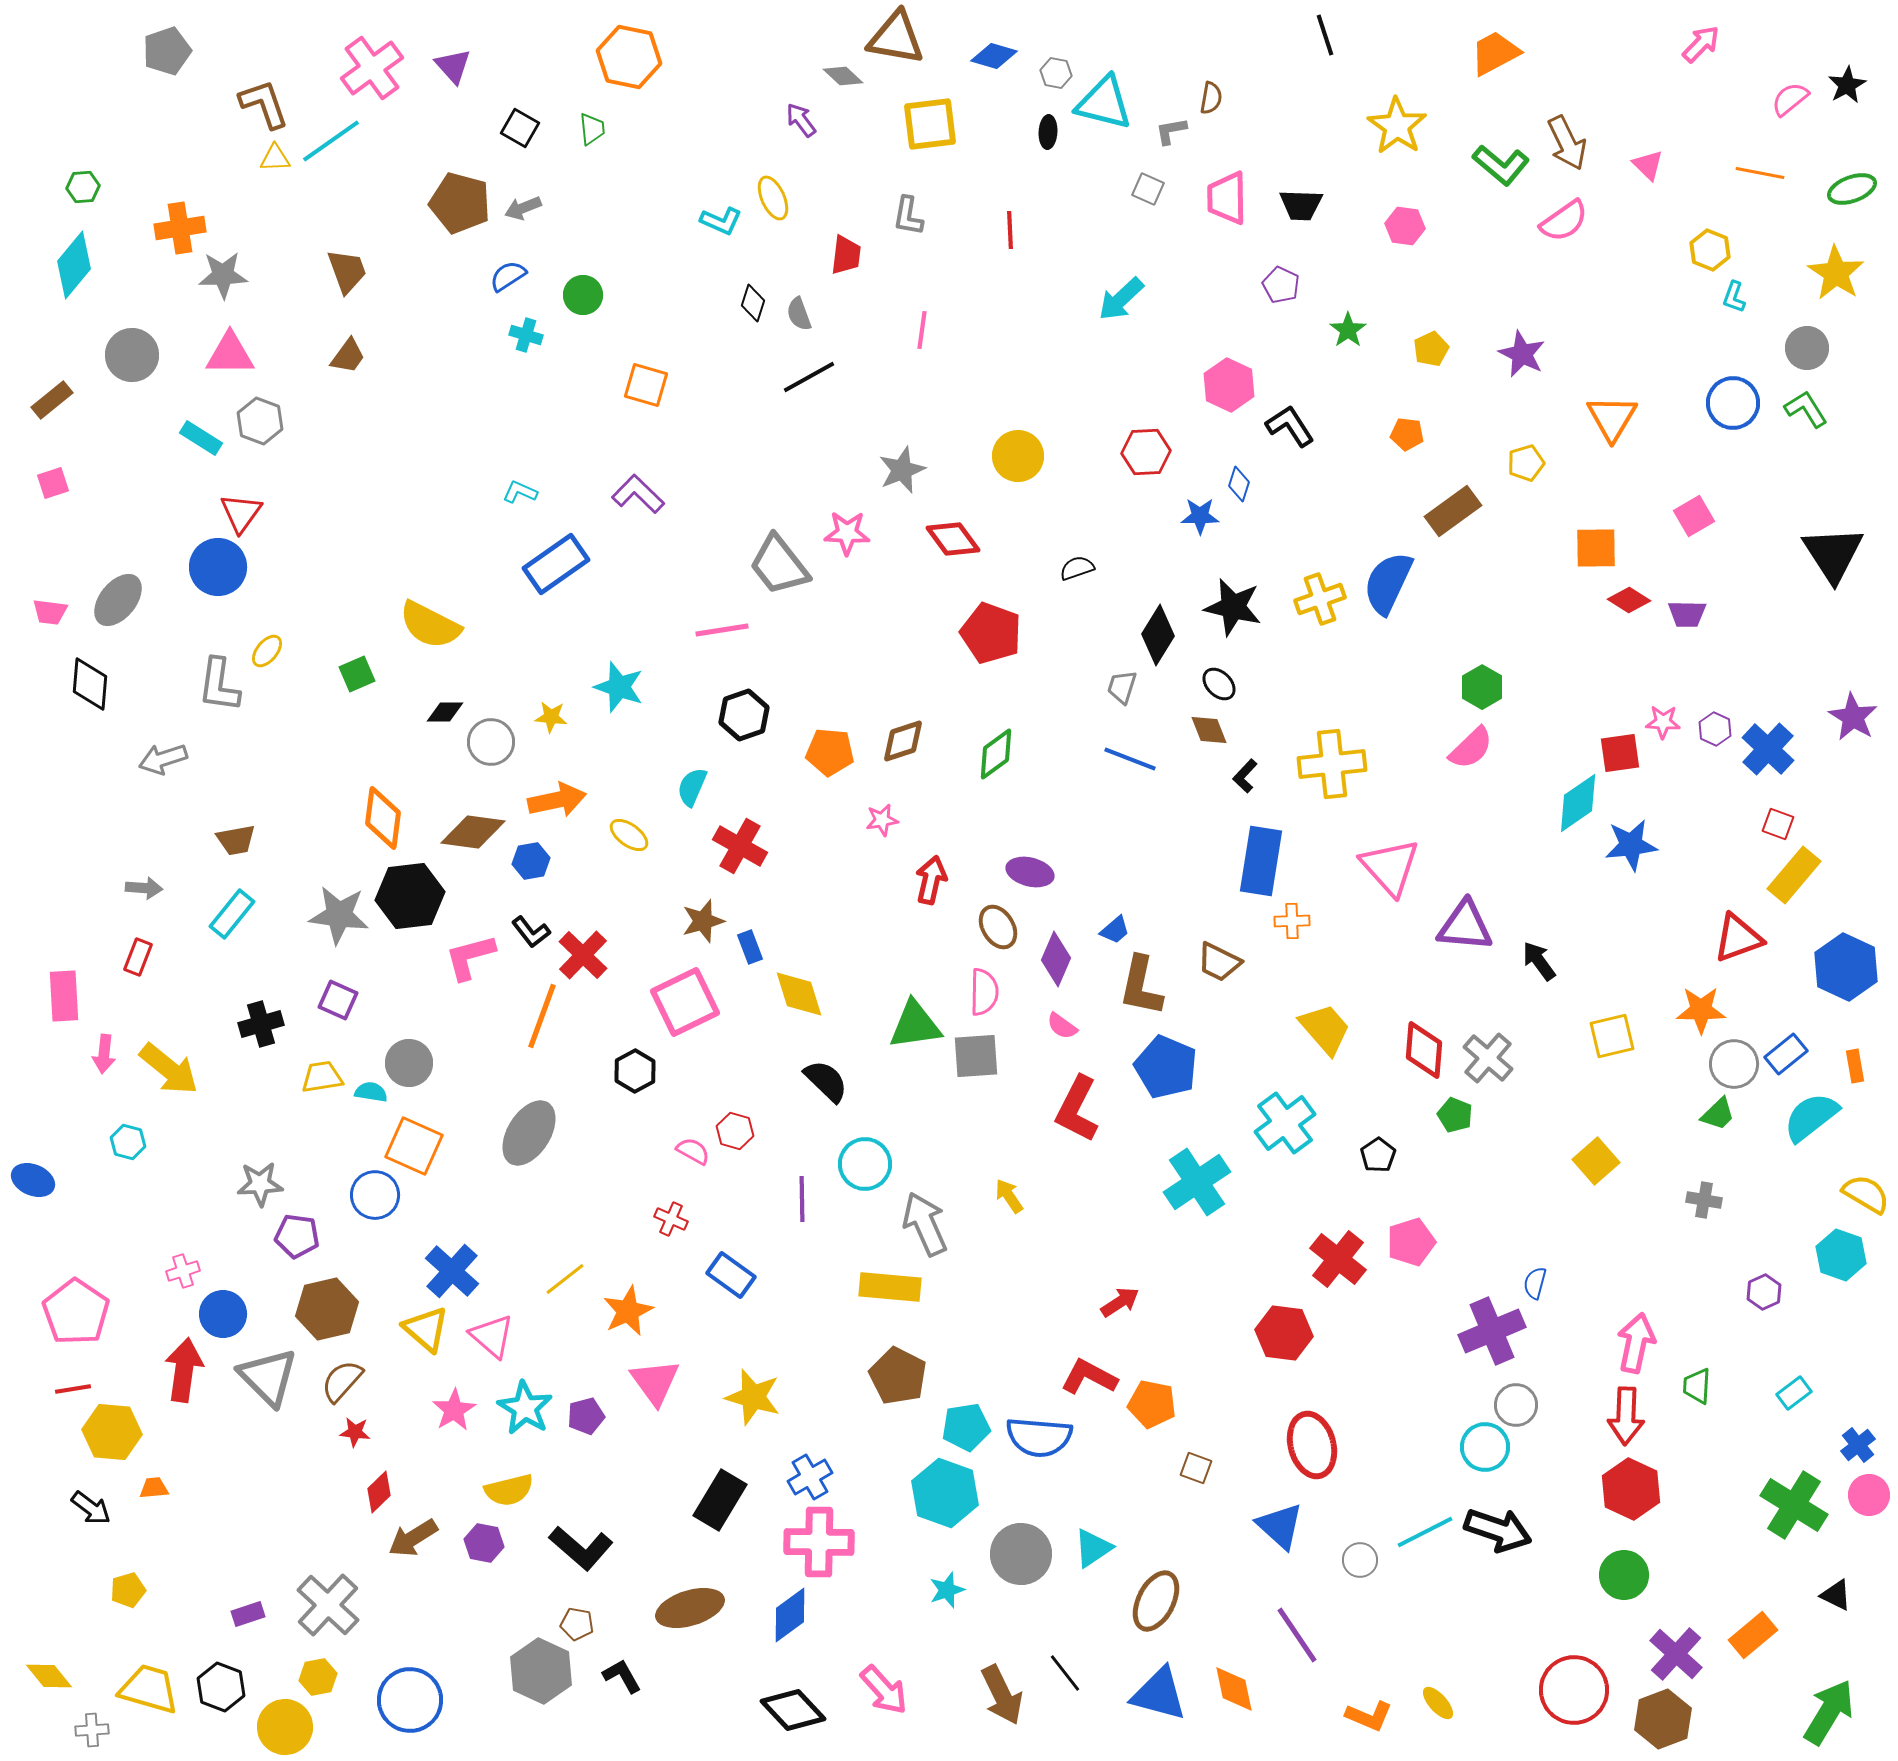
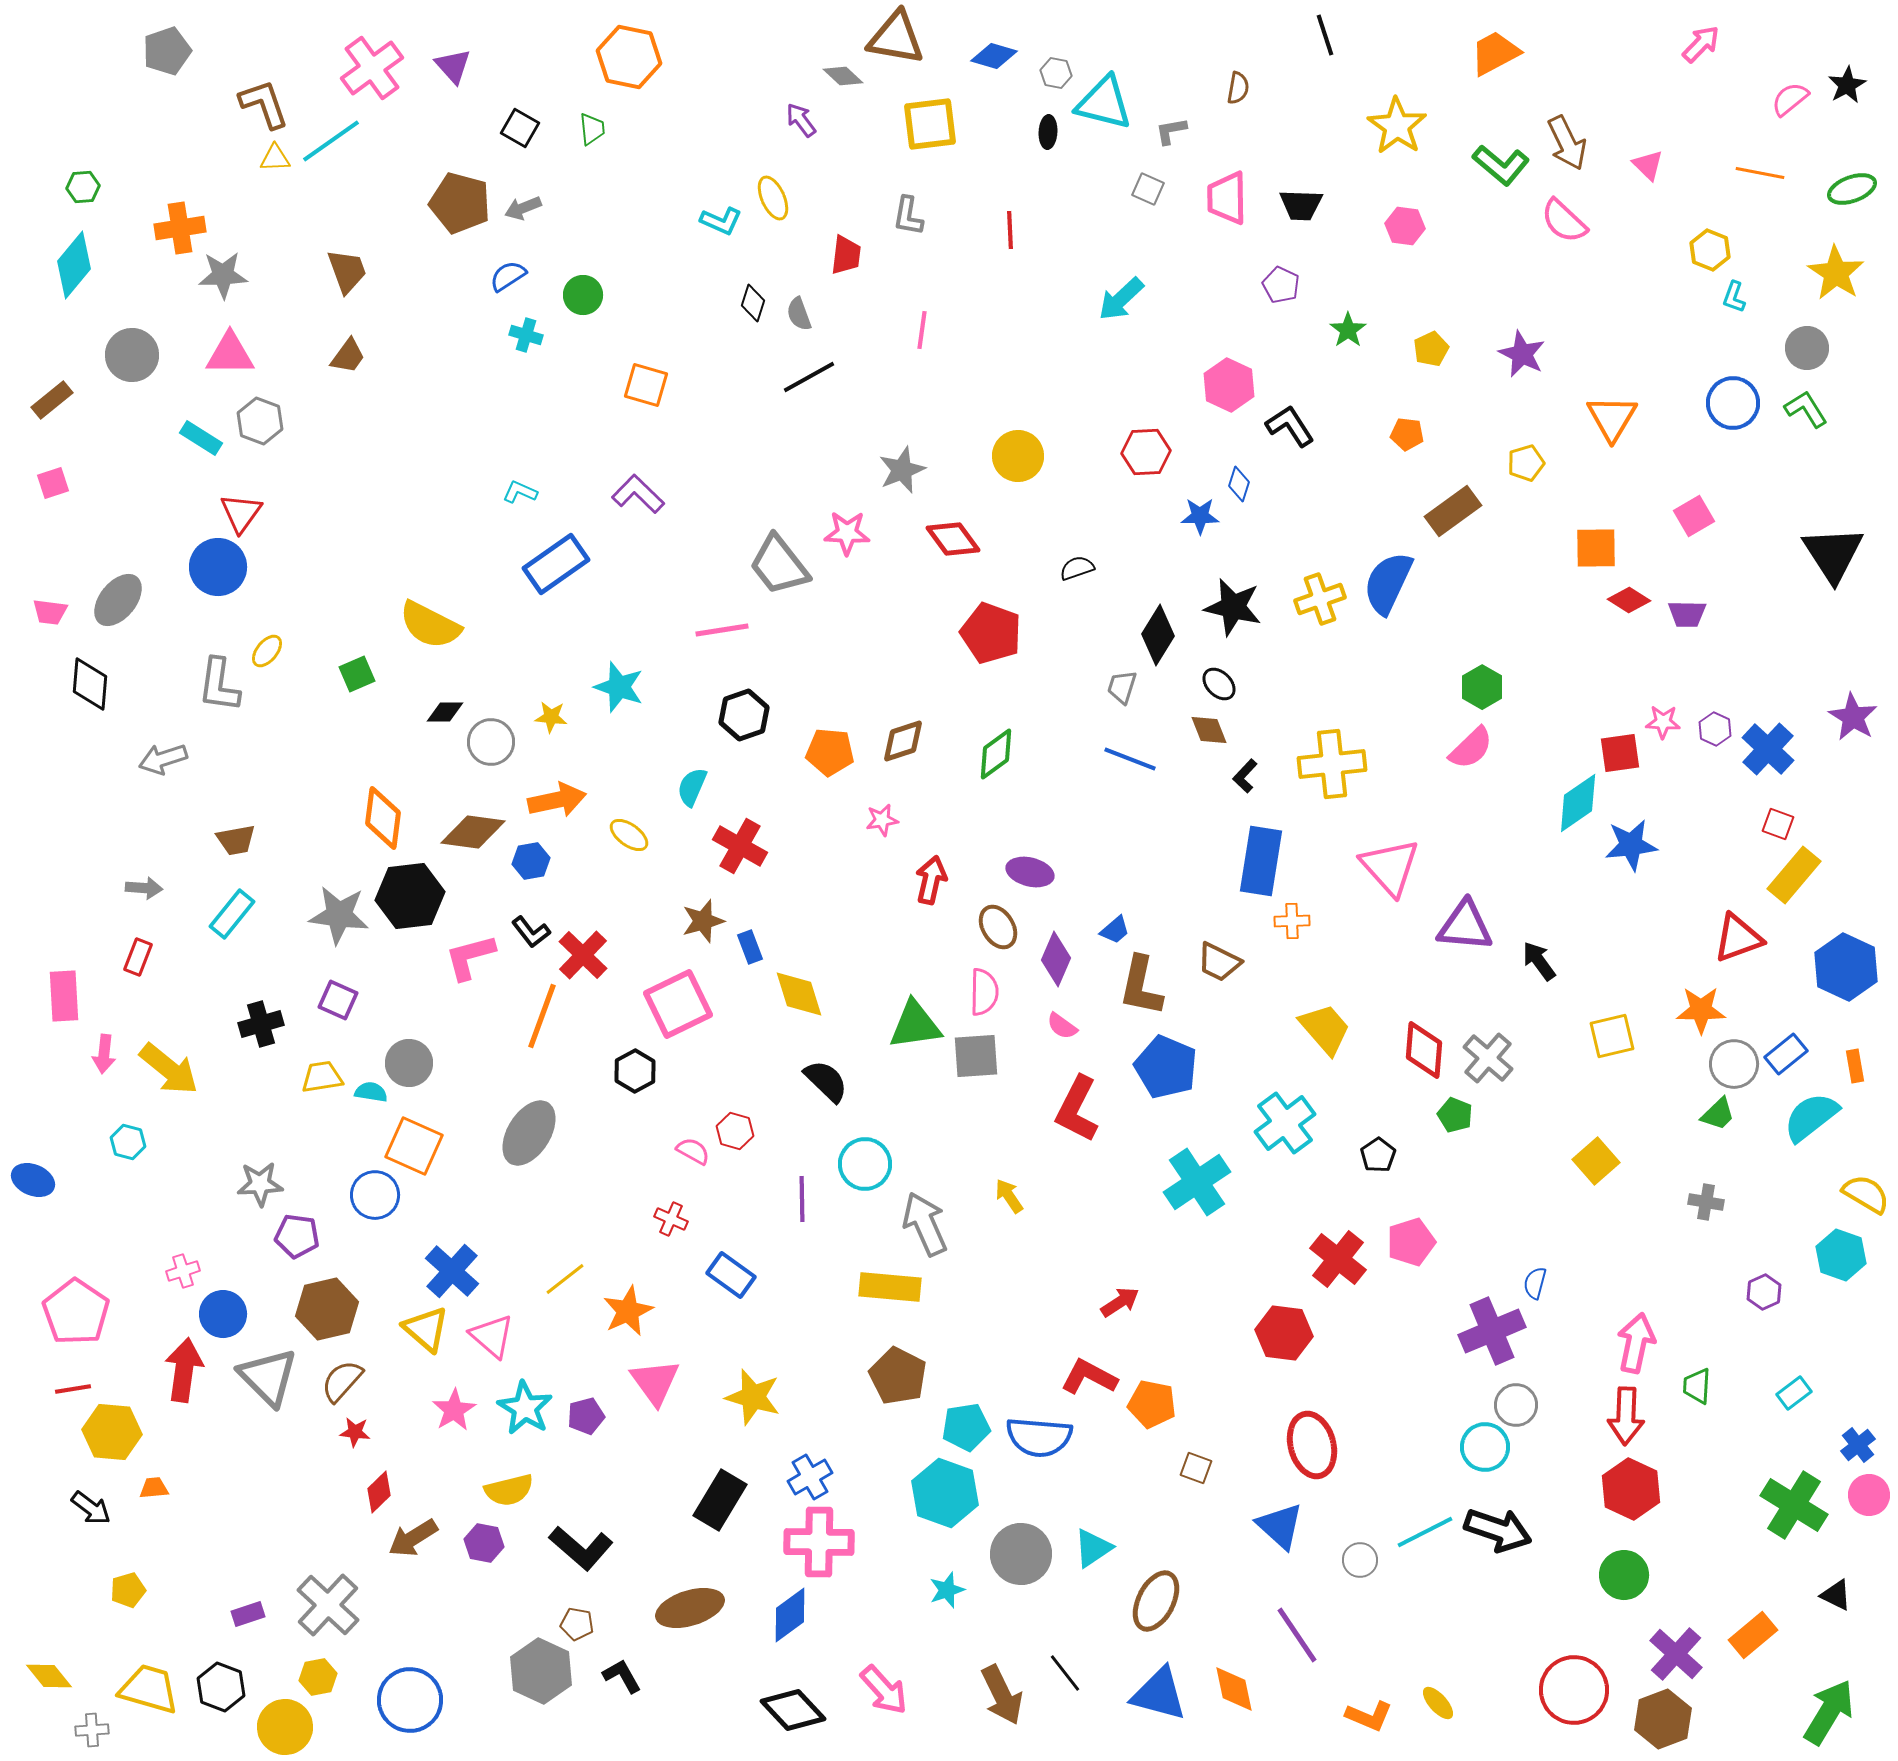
brown semicircle at (1211, 98): moved 27 px right, 10 px up
pink semicircle at (1564, 221): rotated 78 degrees clockwise
pink square at (685, 1002): moved 7 px left, 2 px down
gray cross at (1704, 1200): moved 2 px right, 2 px down
